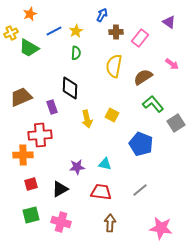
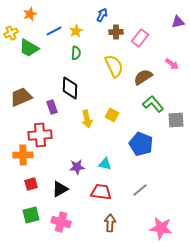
purple triangle: moved 9 px right; rotated 48 degrees counterclockwise
yellow semicircle: rotated 145 degrees clockwise
gray square: moved 3 px up; rotated 30 degrees clockwise
